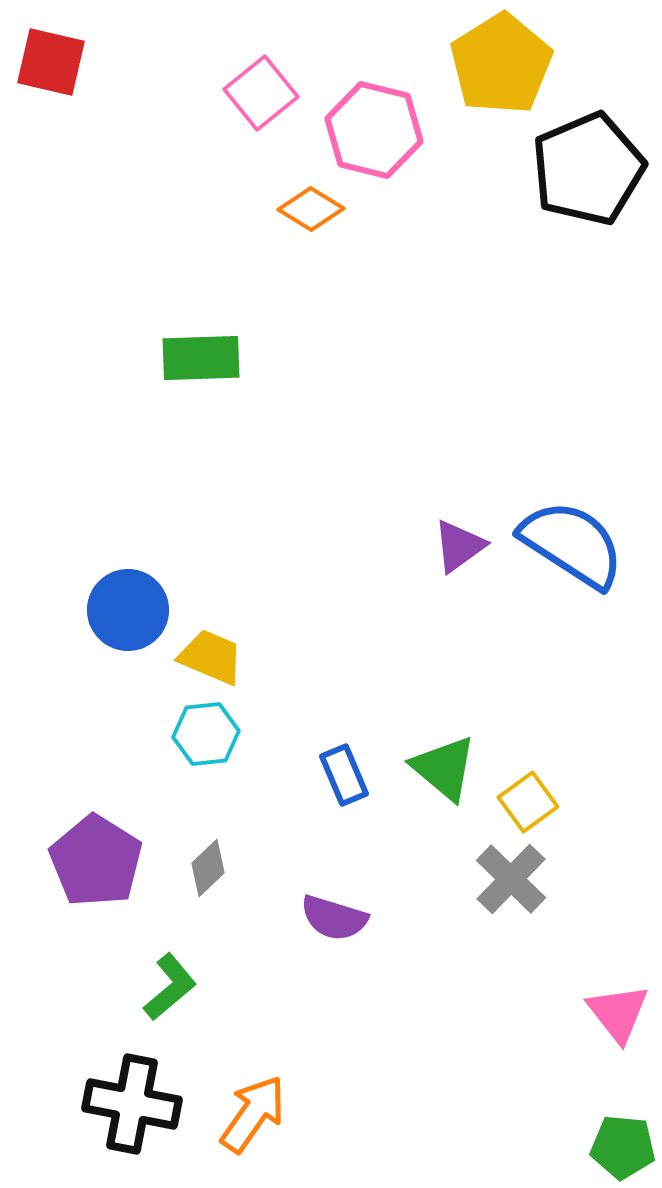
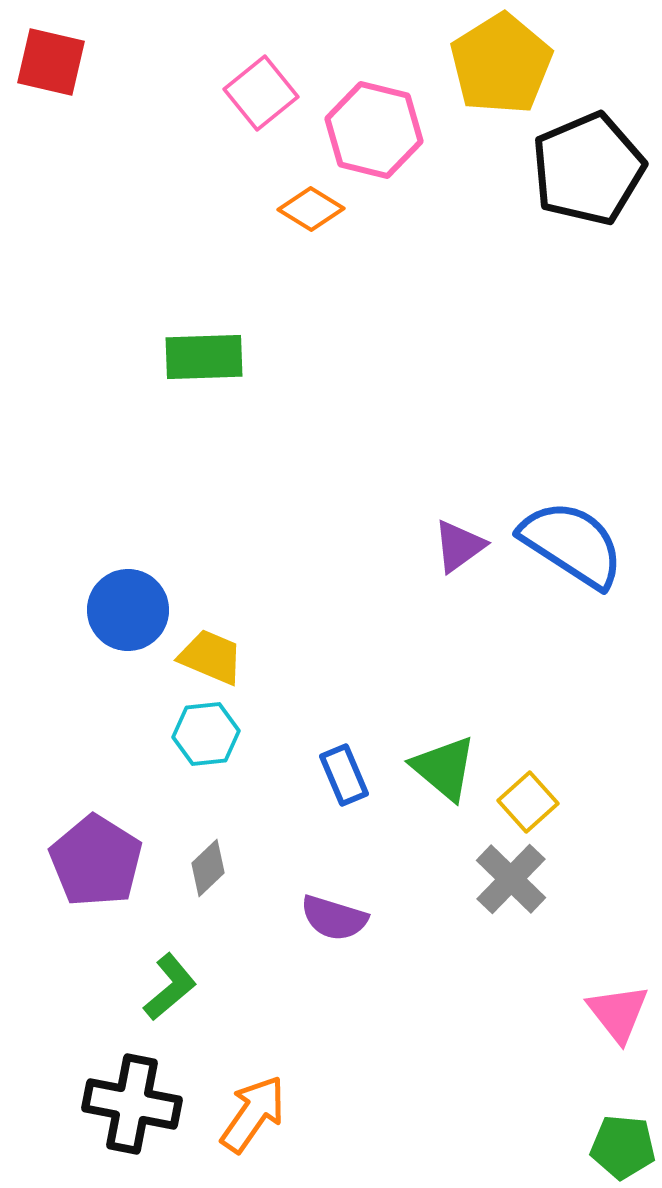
green rectangle: moved 3 px right, 1 px up
yellow square: rotated 6 degrees counterclockwise
